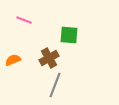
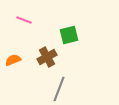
green square: rotated 18 degrees counterclockwise
brown cross: moved 2 px left, 1 px up
gray line: moved 4 px right, 4 px down
